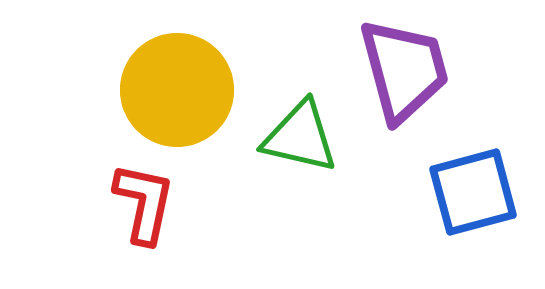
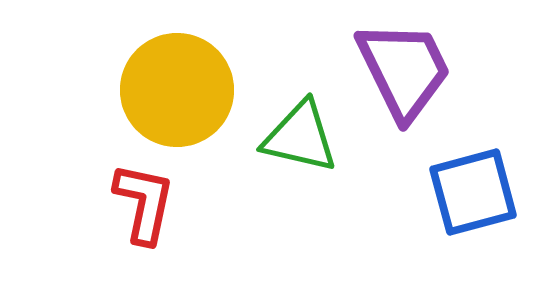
purple trapezoid: rotated 11 degrees counterclockwise
